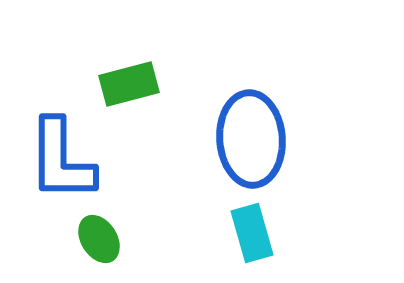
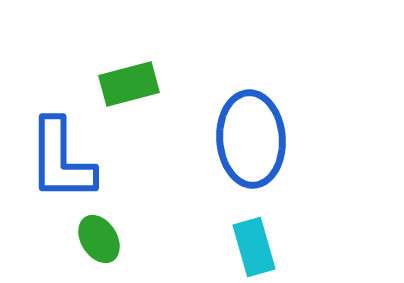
cyan rectangle: moved 2 px right, 14 px down
